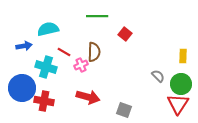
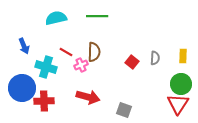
cyan semicircle: moved 8 px right, 11 px up
red square: moved 7 px right, 28 px down
blue arrow: rotated 77 degrees clockwise
red line: moved 2 px right
gray semicircle: moved 3 px left, 18 px up; rotated 48 degrees clockwise
red cross: rotated 12 degrees counterclockwise
